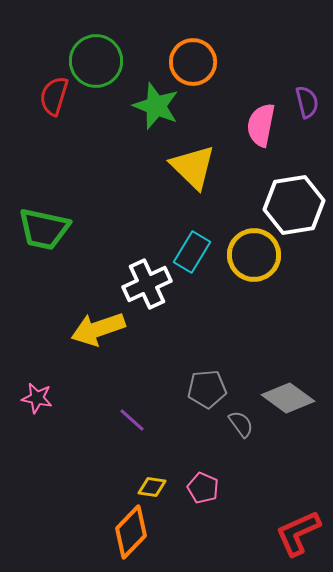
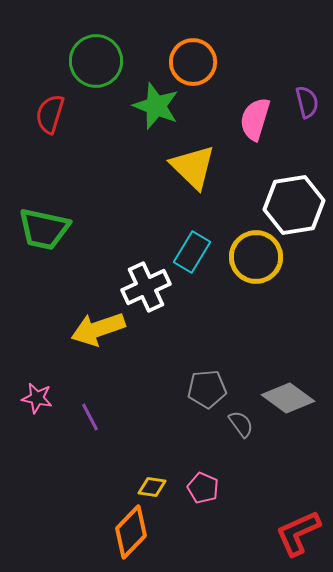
red semicircle: moved 4 px left, 18 px down
pink semicircle: moved 6 px left, 6 px up; rotated 6 degrees clockwise
yellow circle: moved 2 px right, 2 px down
white cross: moved 1 px left, 3 px down
purple line: moved 42 px left, 3 px up; rotated 20 degrees clockwise
